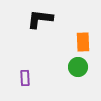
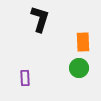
black L-shape: rotated 100 degrees clockwise
green circle: moved 1 px right, 1 px down
